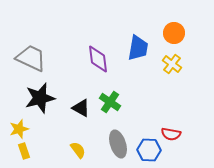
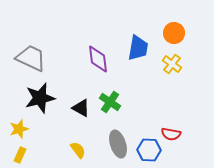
yellow rectangle: moved 4 px left, 4 px down; rotated 42 degrees clockwise
